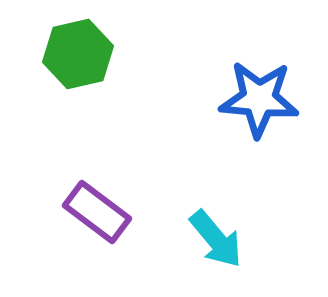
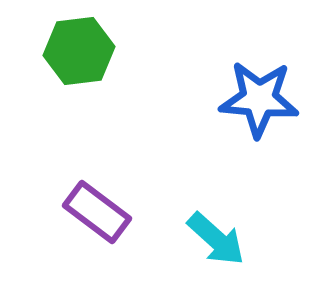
green hexagon: moved 1 px right, 3 px up; rotated 6 degrees clockwise
cyan arrow: rotated 8 degrees counterclockwise
